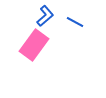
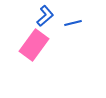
blue line: moved 2 px left, 1 px down; rotated 42 degrees counterclockwise
